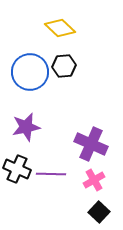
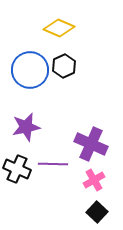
yellow diamond: moved 1 px left; rotated 20 degrees counterclockwise
black hexagon: rotated 20 degrees counterclockwise
blue circle: moved 2 px up
purple line: moved 2 px right, 10 px up
black square: moved 2 px left
